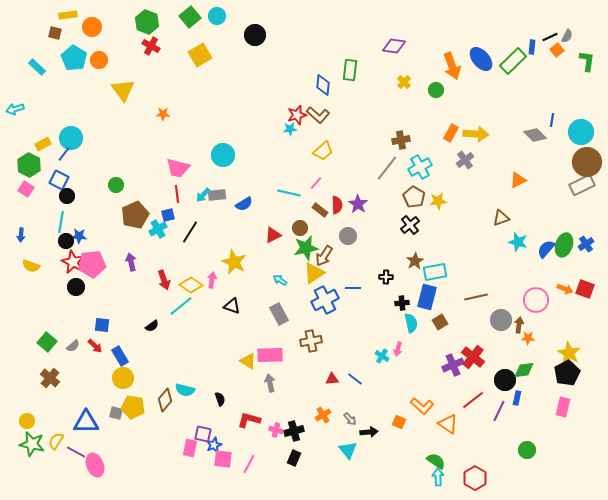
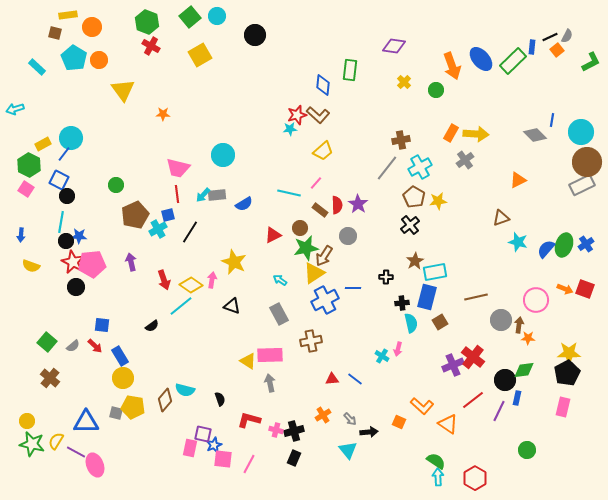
green L-shape at (587, 61): moved 4 px right, 1 px down; rotated 55 degrees clockwise
yellow star at (569, 353): rotated 30 degrees counterclockwise
